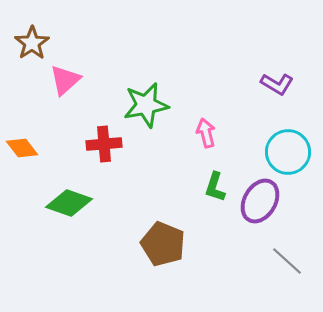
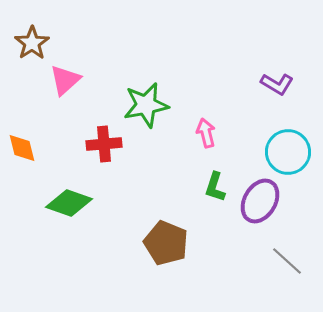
orange diamond: rotated 24 degrees clockwise
brown pentagon: moved 3 px right, 1 px up
